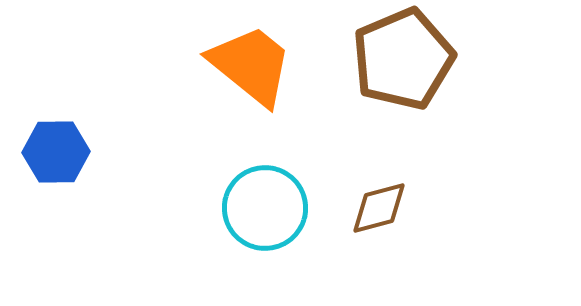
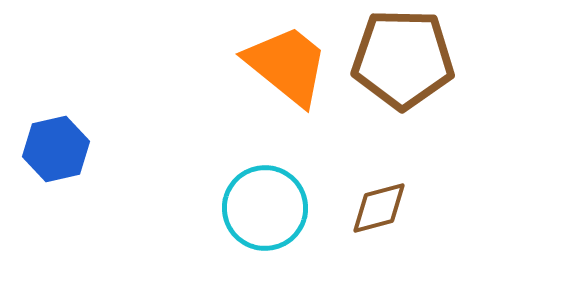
brown pentagon: rotated 24 degrees clockwise
orange trapezoid: moved 36 px right
blue hexagon: moved 3 px up; rotated 12 degrees counterclockwise
